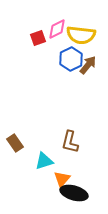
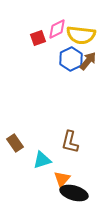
brown arrow: moved 4 px up
cyan triangle: moved 2 px left, 1 px up
